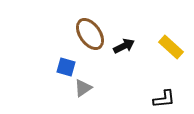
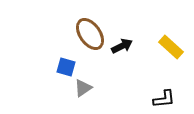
black arrow: moved 2 px left
